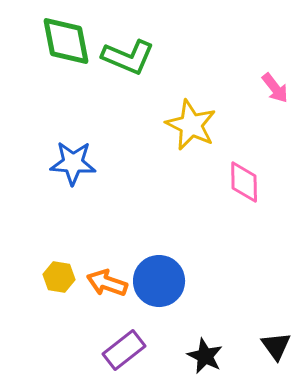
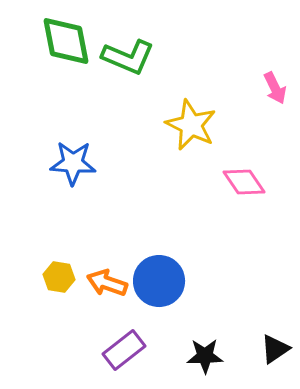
pink arrow: rotated 12 degrees clockwise
pink diamond: rotated 33 degrees counterclockwise
black triangle: moved 1 px left, 3 px down; rotated 32 degrees clockwise
black star: rotated 27 degrees counterclockwise
